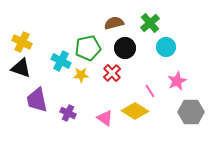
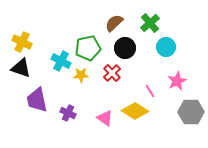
brown semicircle: rotated 30 degrees counterclockwise
